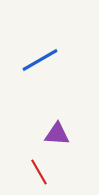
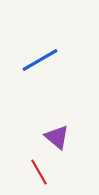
purple triangle: moved 3 px down; rotated 36 degrees clockwise
